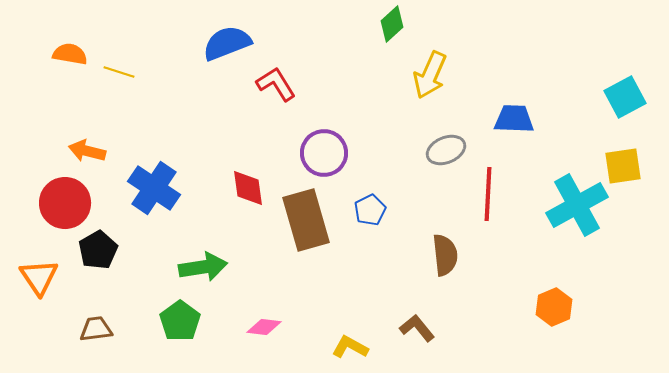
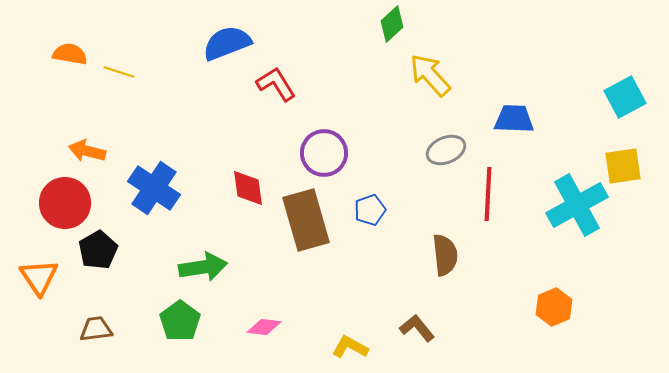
yellow arrow: rotated 114 degrees clockwise
blue pentagon: rotated 8 degrees clockwise
